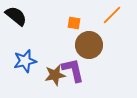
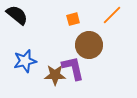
black semicircle: moved 1 px right, 1 px up
orange square: moved 1 px left, 4 px up; rotated 24 degrees counterclockwise
purple L-shape: moved 2 px up
brown star: rotated 10 degrees clockwise
